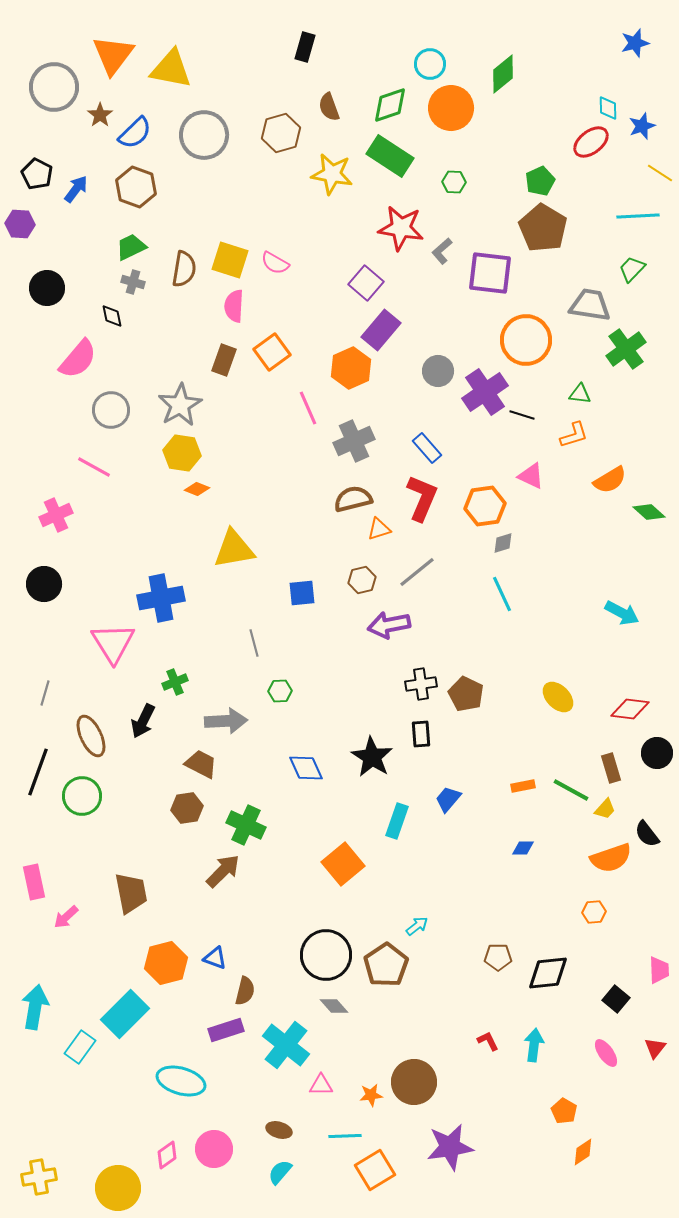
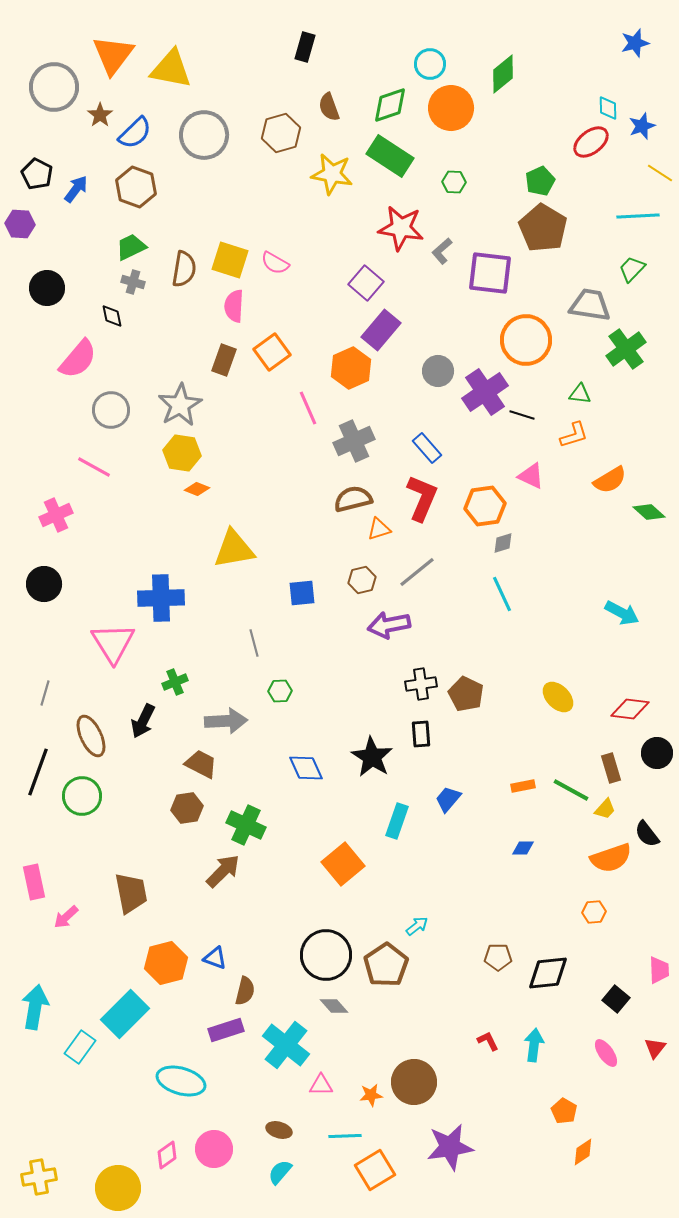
blue cross at (161, 598): rotated 9 degrees clockwise
